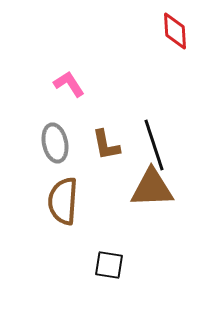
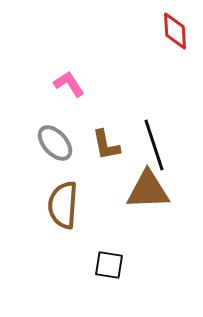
gray ellipse: rotated 30 degrees counterclockwise
brown triangle: moved 4 px left, 2 px down
brown semicircle: moved 4 px down
